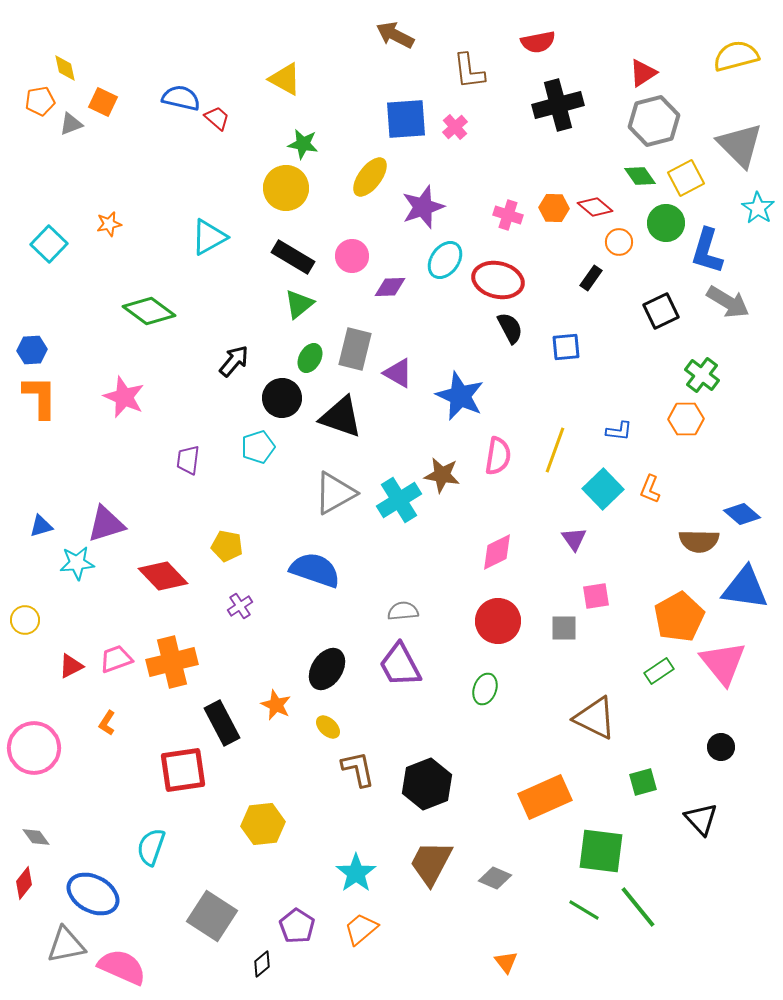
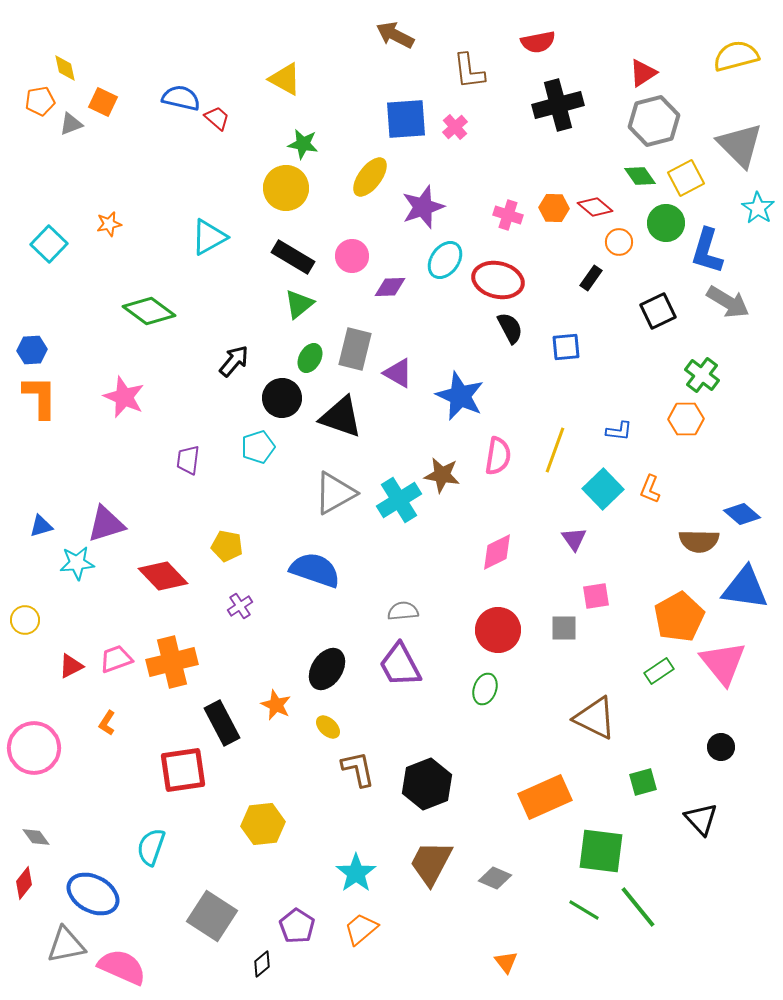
black square at (661, 311): moved 3 px left
red circle at (498, 621): moved 9 px down
